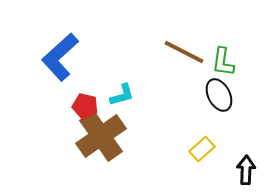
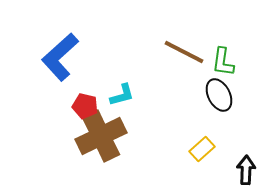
brown cross: rotated 9 degrees clockwise
